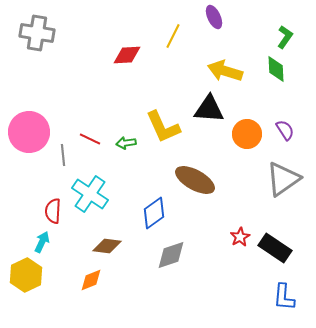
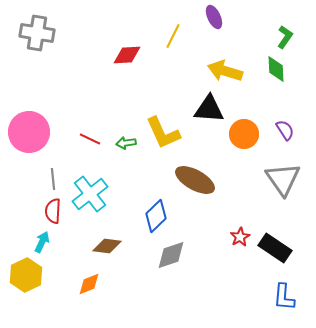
yellow L-shape: moved 6 px down
orange circle: moved 3 px left
gray line: moved 10 px left, 24 px down
gray triangle: rotated 30 degrees counterclockwise
cyan cross: rotated 18 degrees clockwise
blue diamond: moved 2 px right, 3 px down; rotated 8 degrees counterclockwise
orange diamond: moved 2 px left, 4 px down
